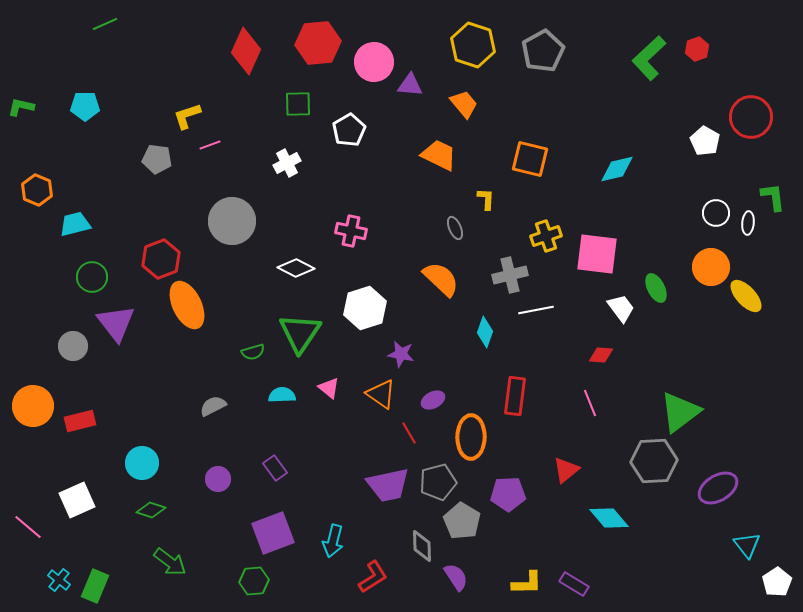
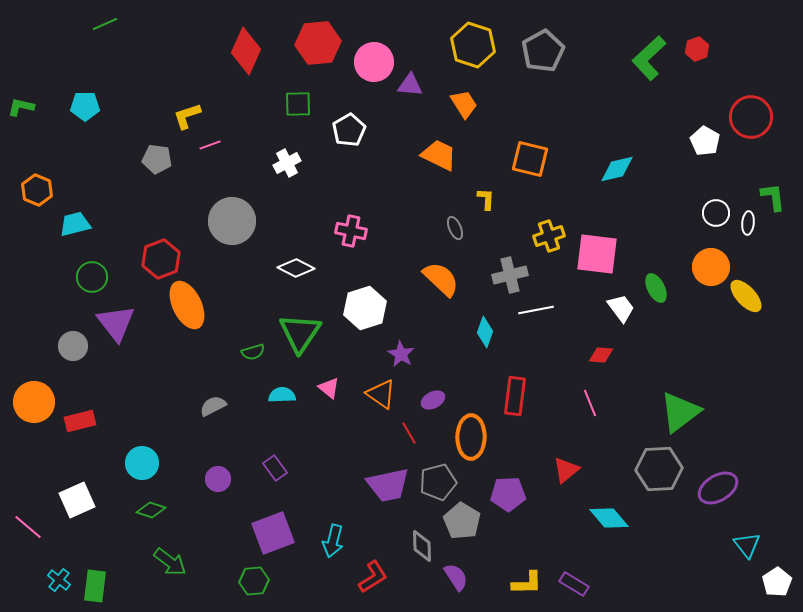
orange trapezoid at (464, 104): rotated 8 degrees clockwise
yellow cross at (546, 236): moved 3 px right
purple star at (401, 354): rotated 20 degrees clockwise
orange circle at (33, 406): moved 1 px right, 4 px up
gray hexagon at (654, 461): moved 5 px right, 8 px down
green rectangle at (95, 586): rotated 16 degrees counterclockwise
